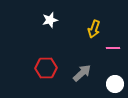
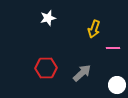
white star: moved 2 px left, 2 px up
white circle: moved 2 px right, 1 px down
